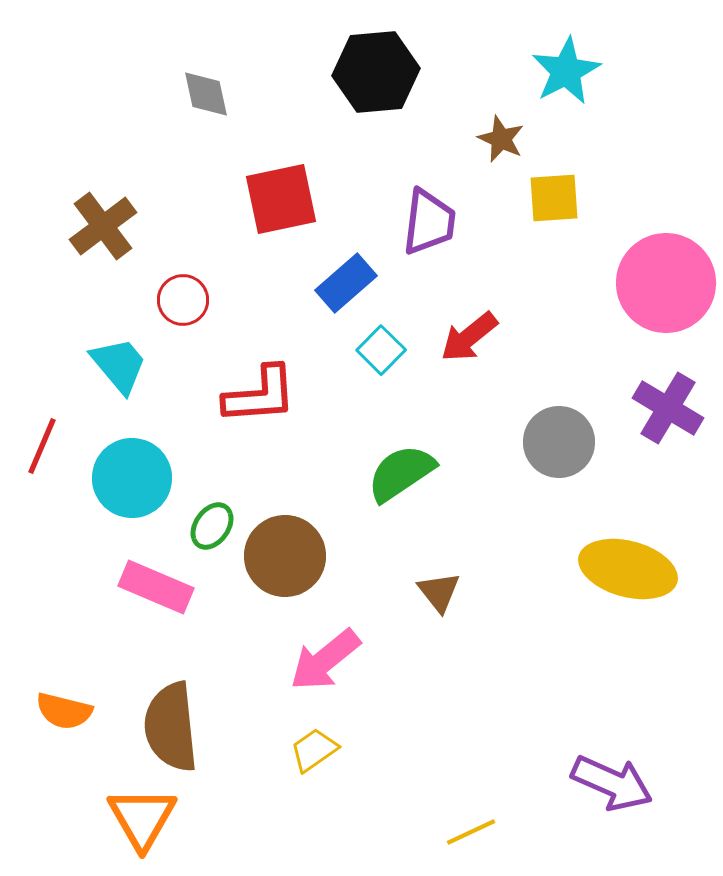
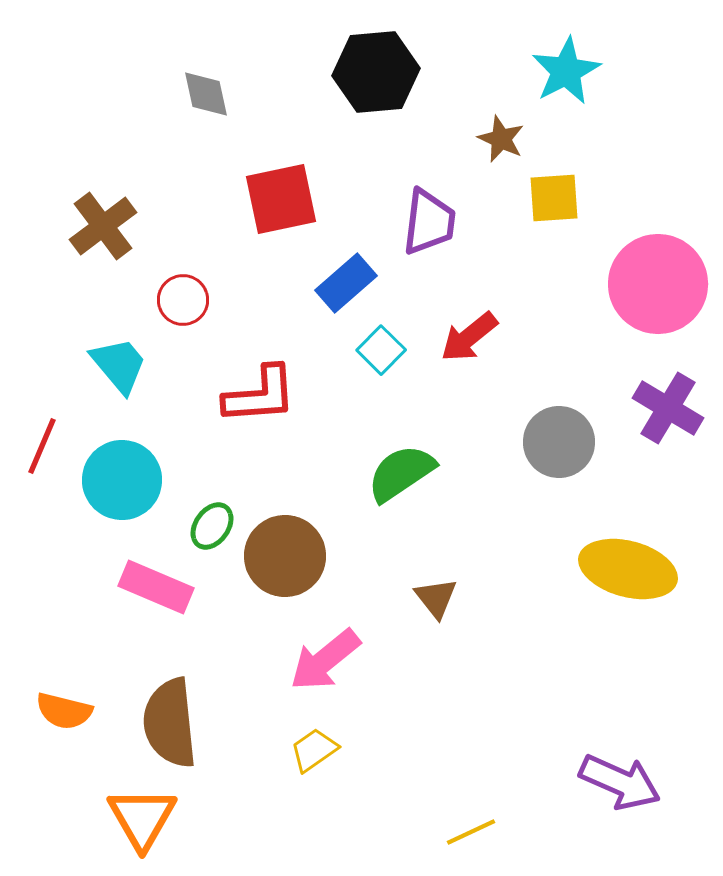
pink circle: moved 8 px left, 1 px down
cyan circle: moved 10 px left, 2 px down
brown triangle: moved 3 px left, 6 px down
brown semicircle: moved 1 px left, 4 px up
purple arrow: moved 8 px right, 1 px up
